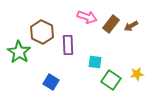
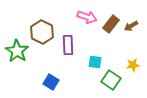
green star: moved 2 px left, 1 px up
yellow star: moved 4 px left, 9 px up
